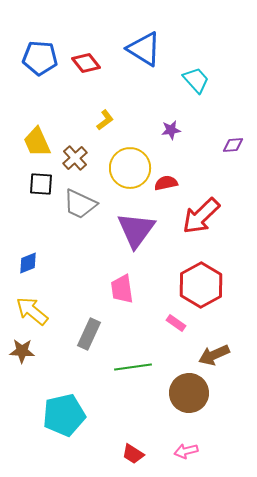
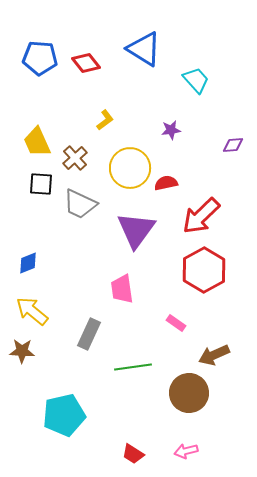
red hexagon: moved 3 px right, 15 px up
